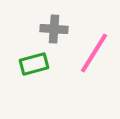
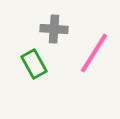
green rectangle: rotated 76 degrees clockwise
